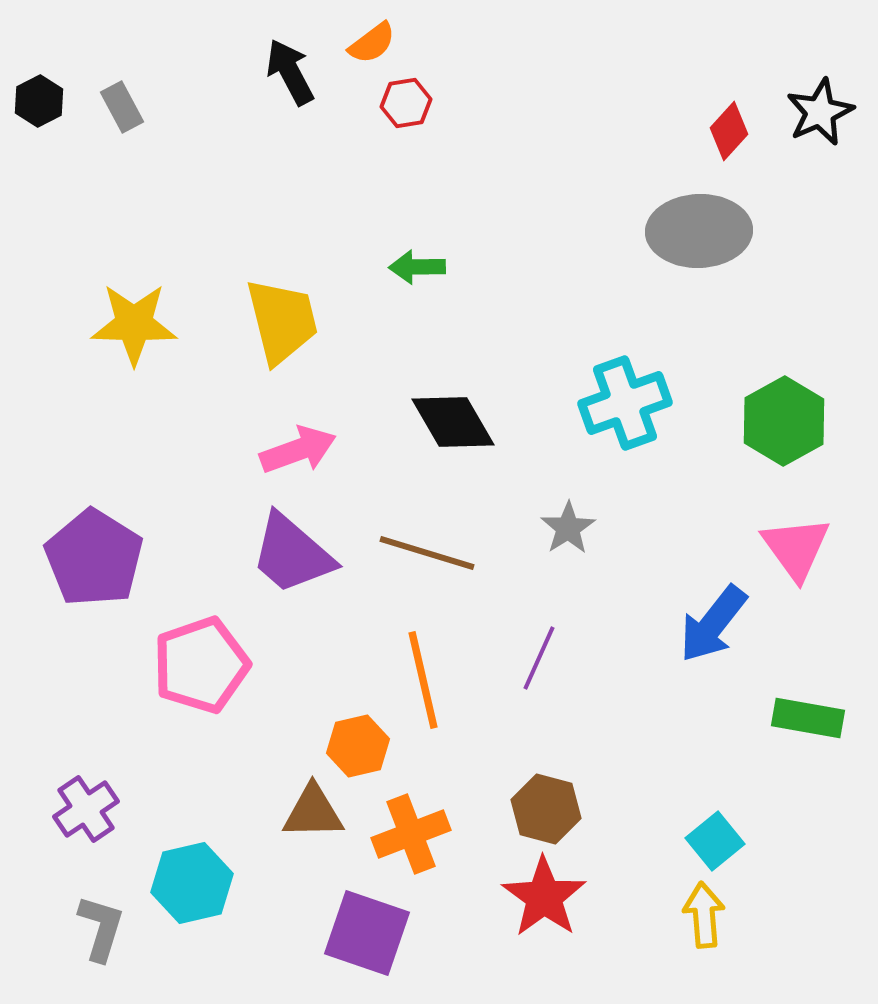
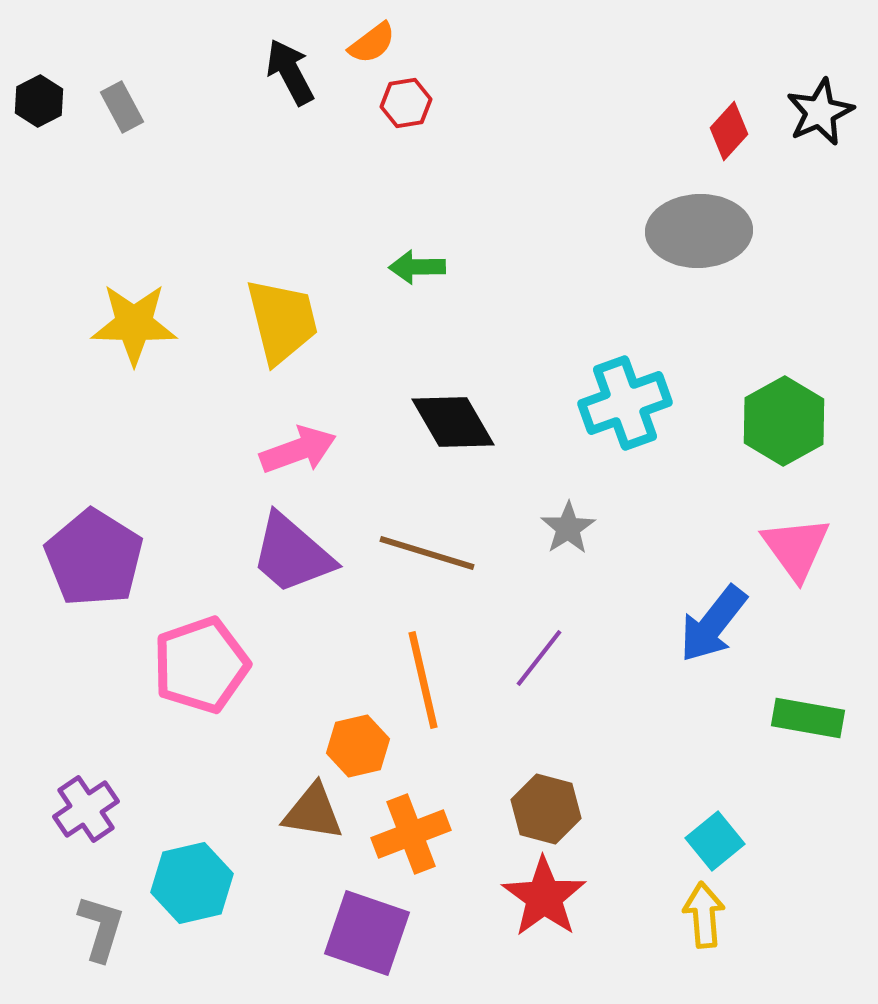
purple line: rotated 14 degrees clockwise
brown triangle: rotated 10 degrees clockwise
